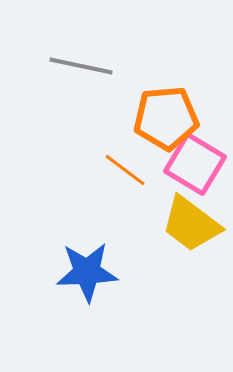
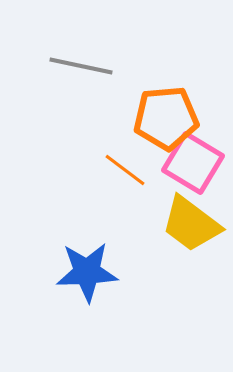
pink square: moved 2 px left, 1 px up
